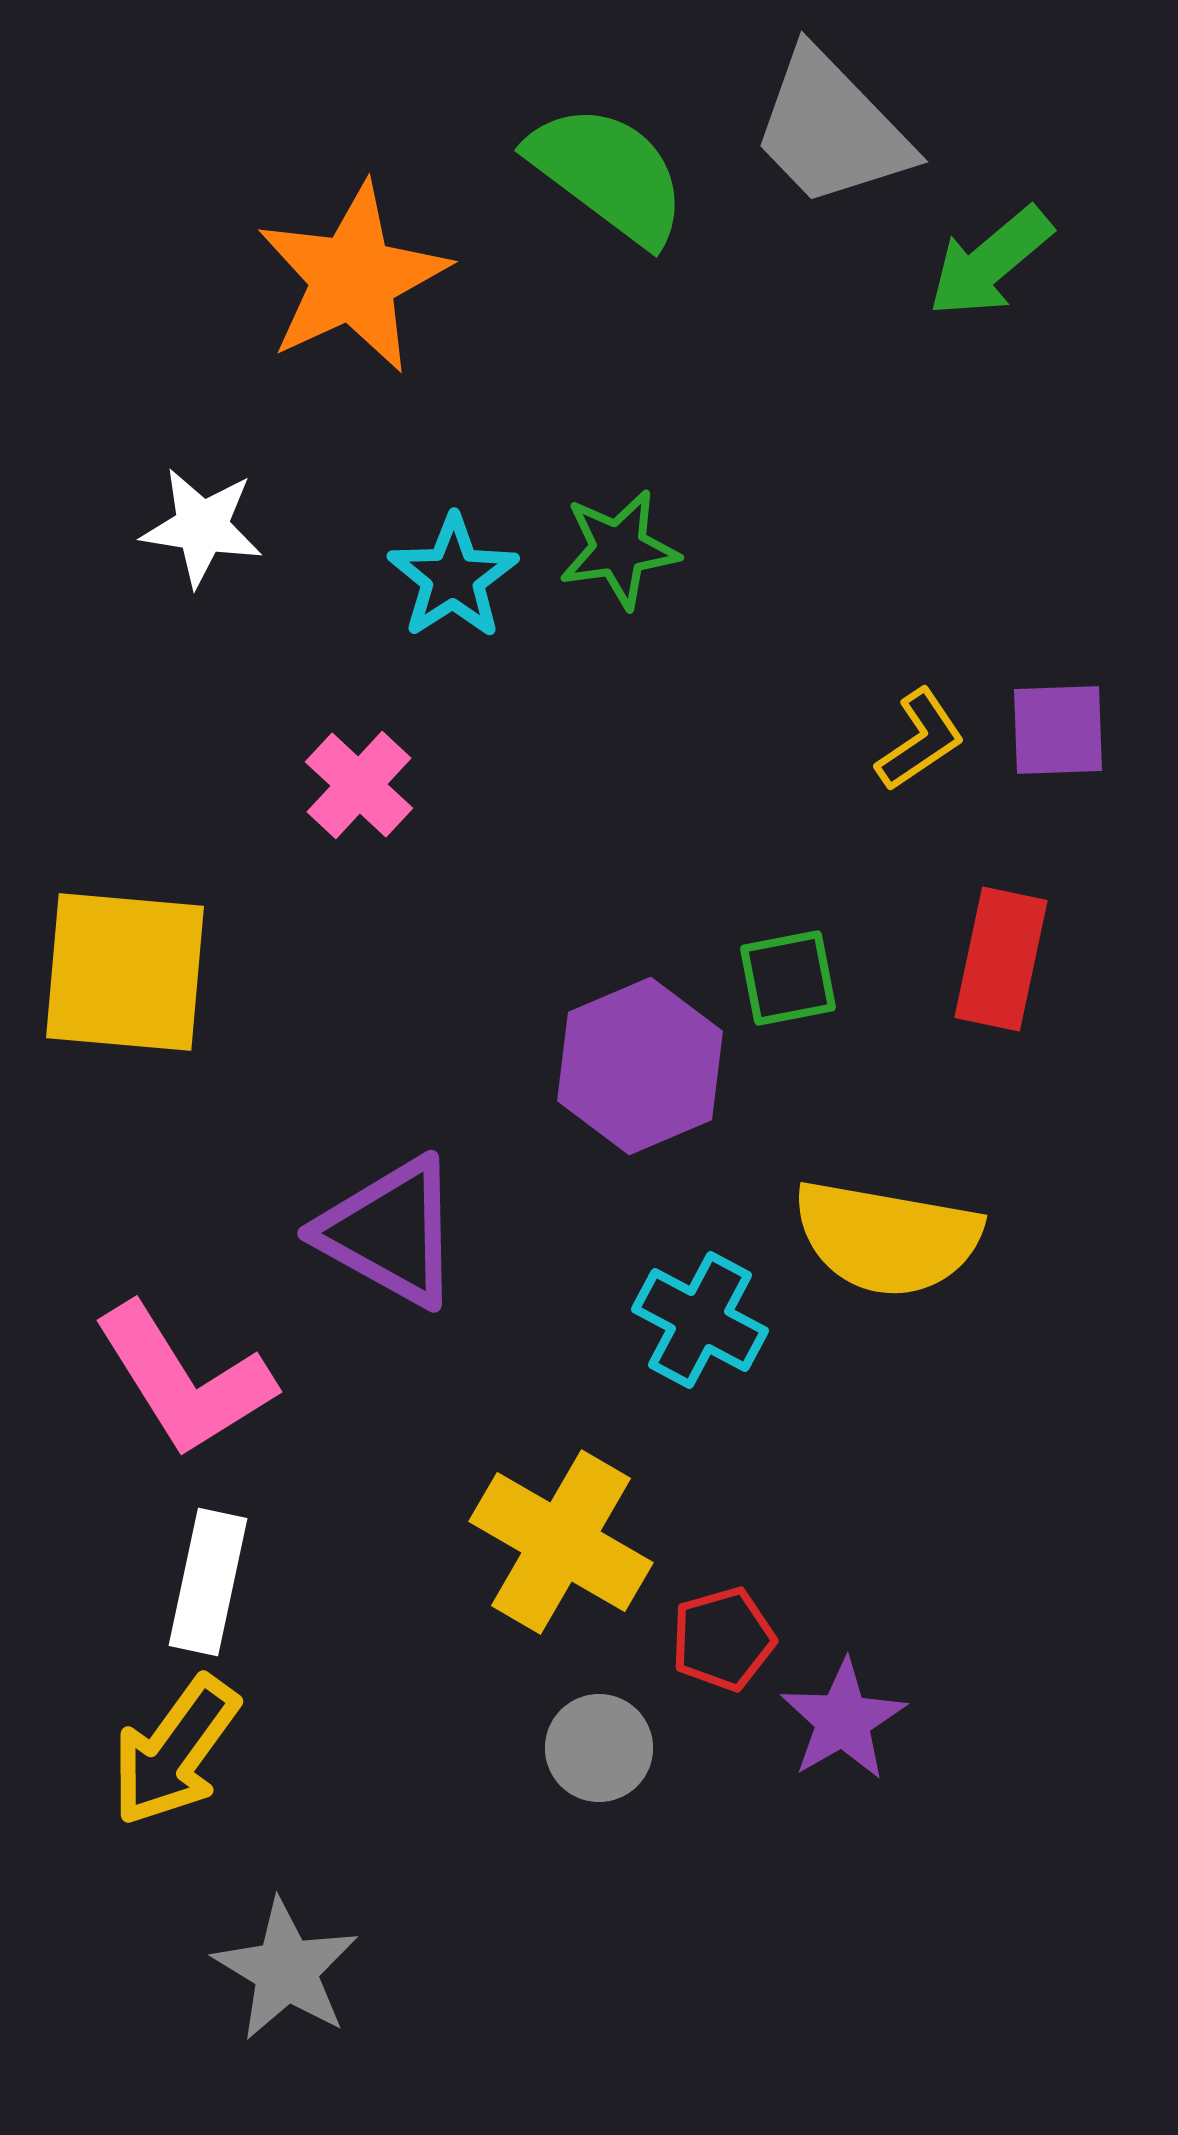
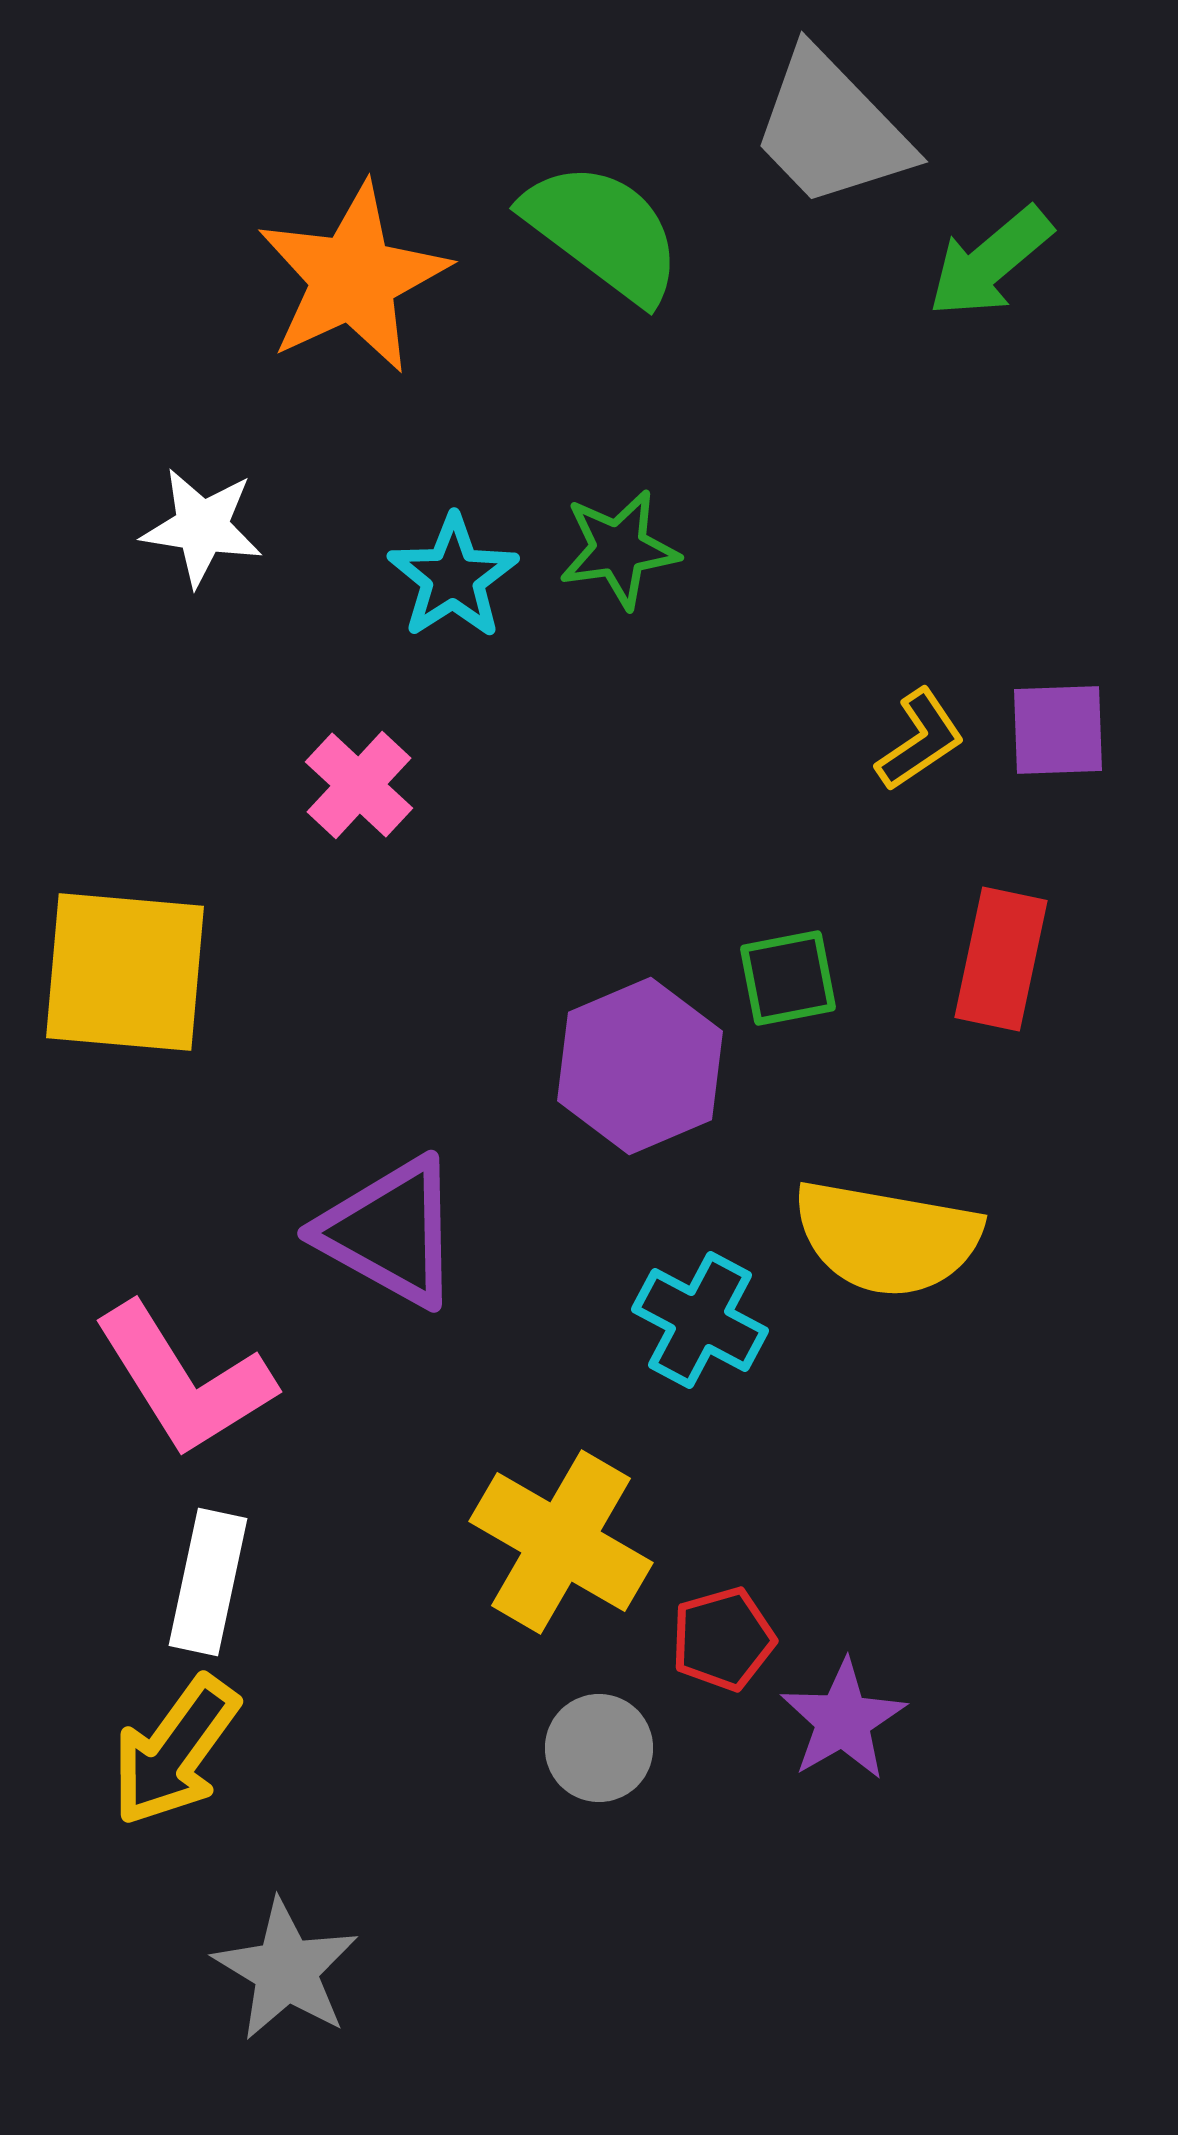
green semicircle: moved 5 px left, 58 px down
